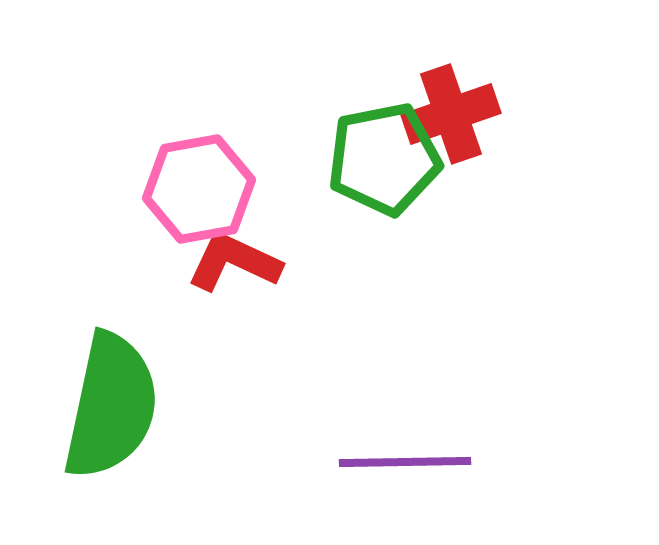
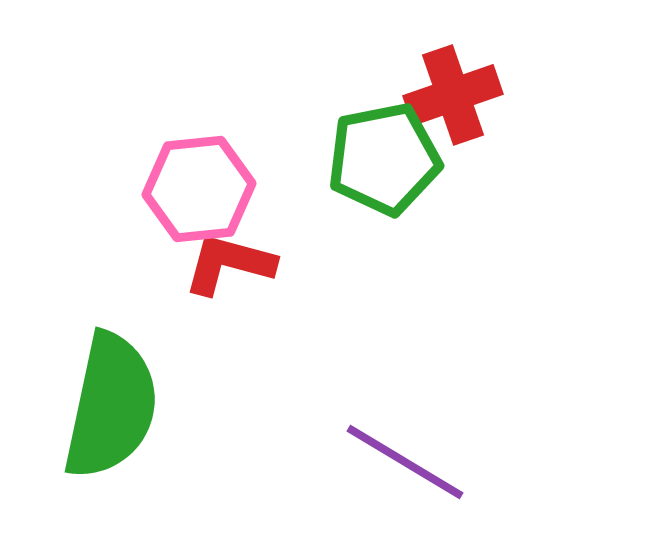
red cross: moved 2 px right, 19 px up
pink hexagon: rotated 4 degrees clockwise
red L-shape: moved 5 px left, 2 px down; rotated 10 degrees counterclockwise
purple line: rotated 32 degrees clockwise
